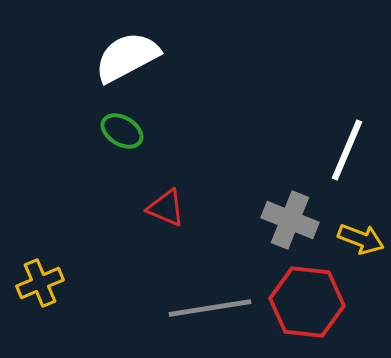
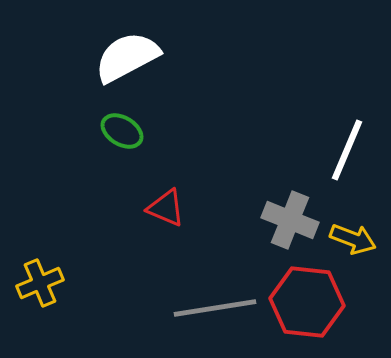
yellow arrow: moved 8 px left
gray line: moved 5 px right
